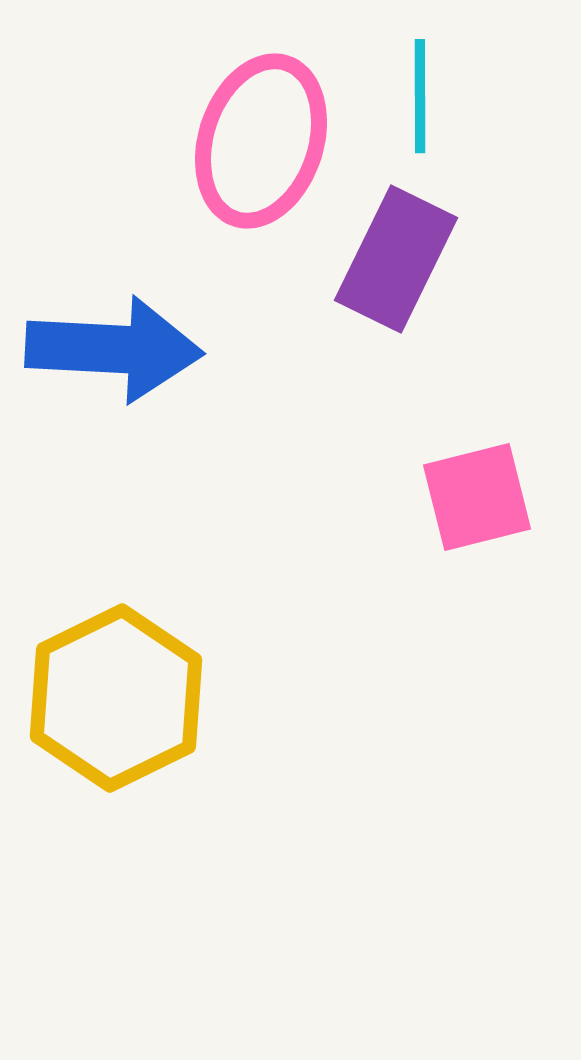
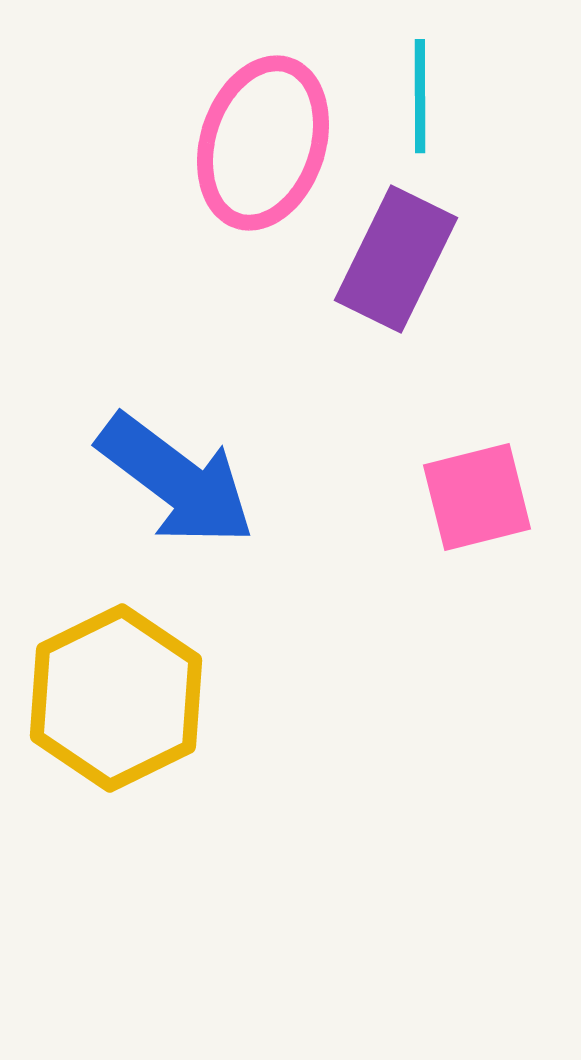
pink ellipse: moved 2 px right, 2 px down
blue arrow: moved 62 px right, 131 px down; rotated 34 degrees clockwise
